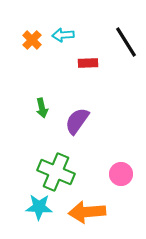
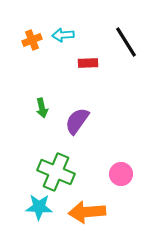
orange cross: rotated 24 degrees clockwise
